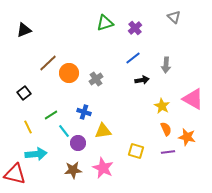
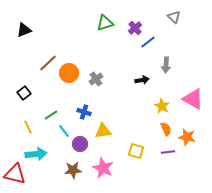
blue line: moved 15 px right, 16 px up
purple circle: moved 2 px right, 1 px down
